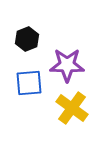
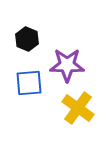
black hexagon: rotated 15 degrees counterclockwise
yellow cross: moved 6 px right
